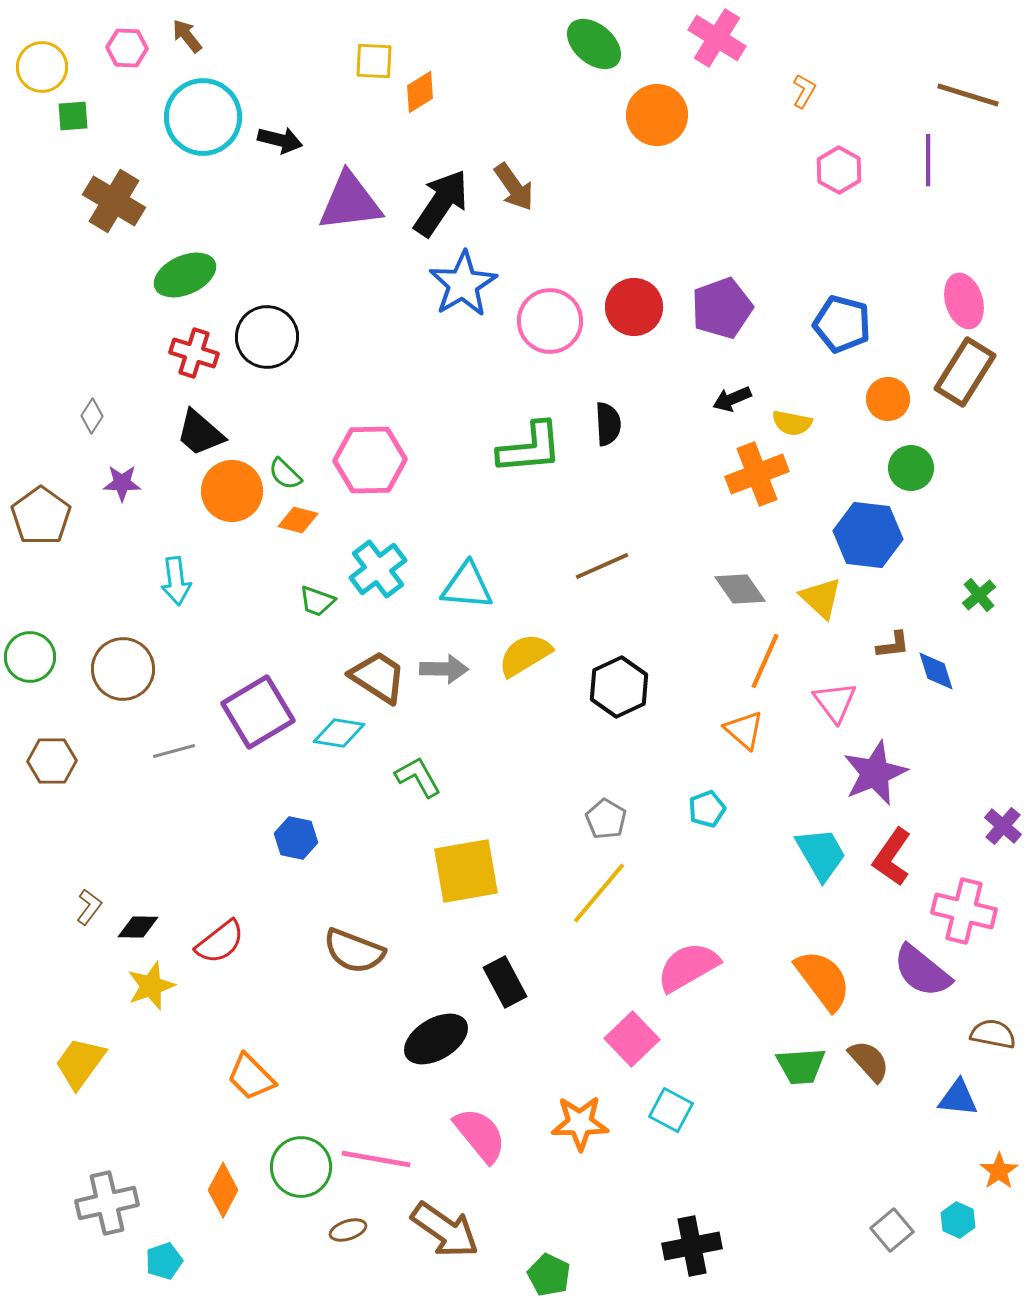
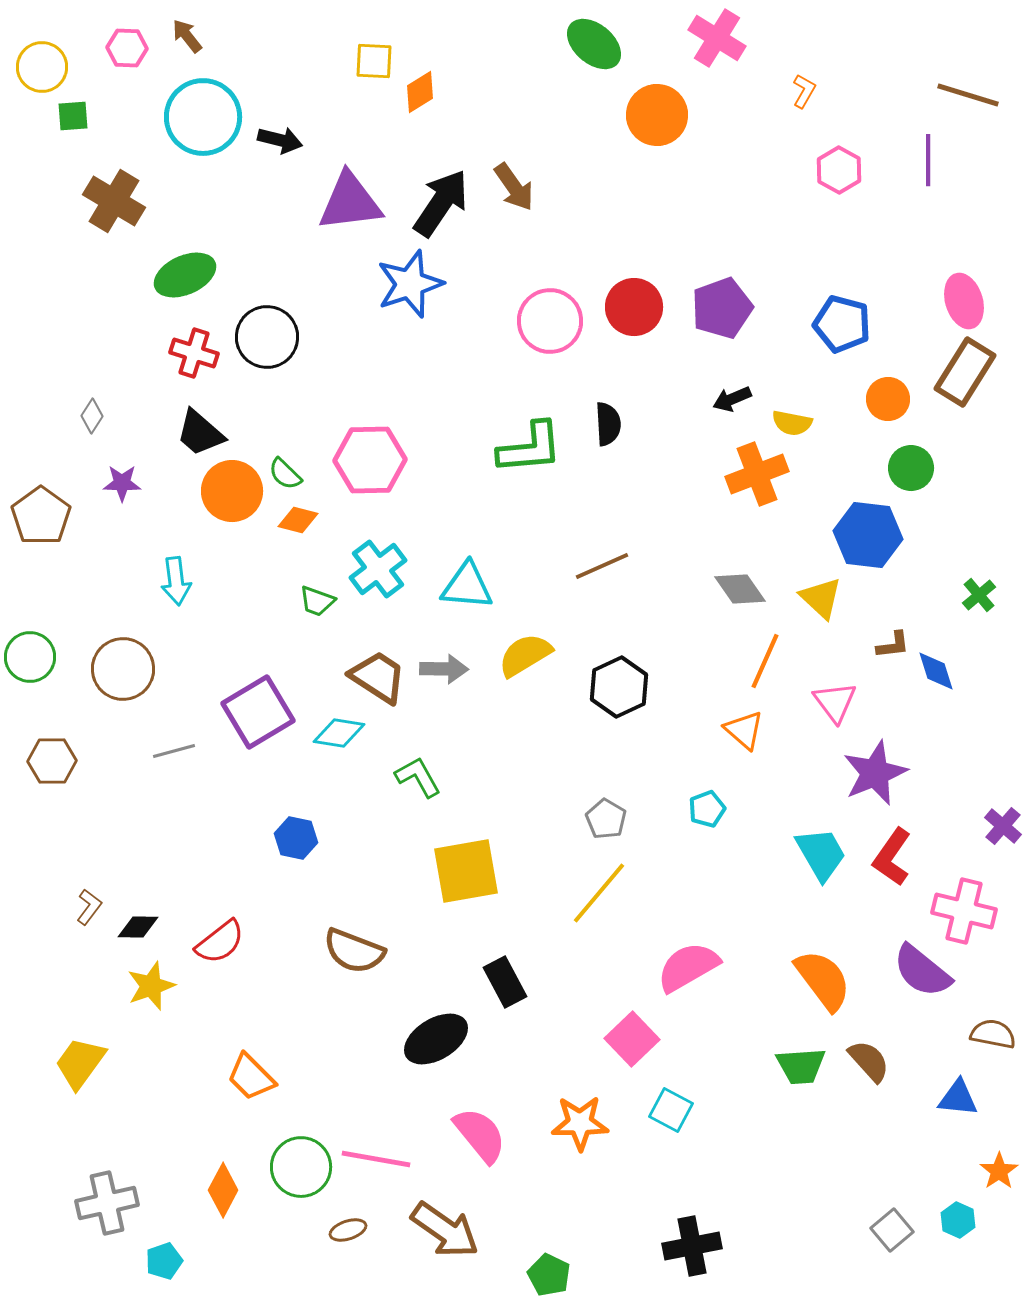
blue star at (463, 284): moved 53 px left; rotated 12 degrees clockwise
